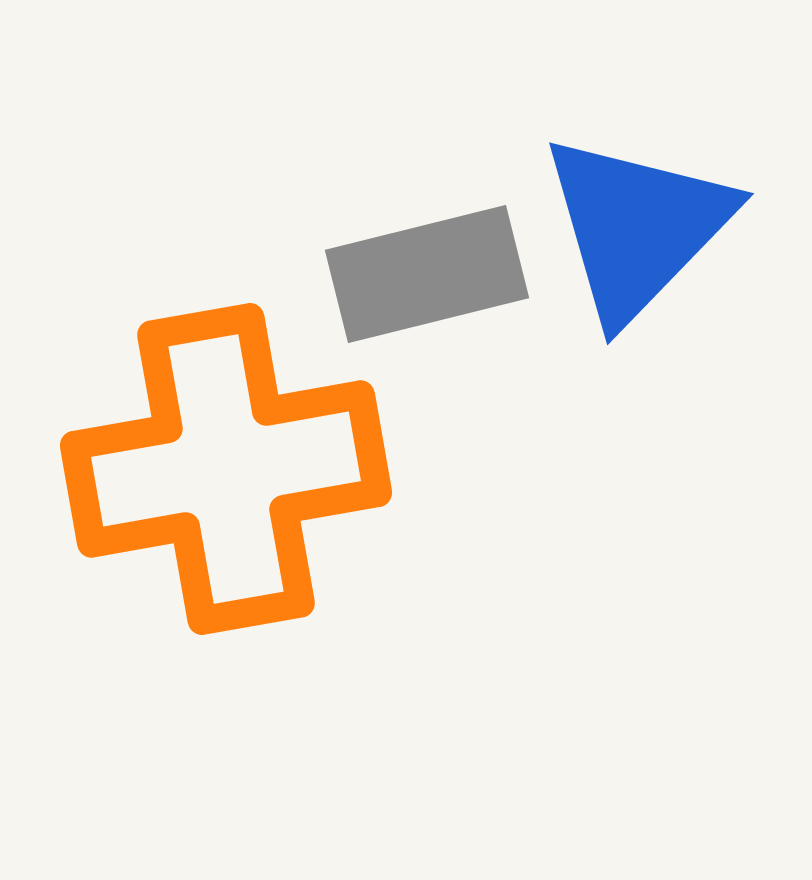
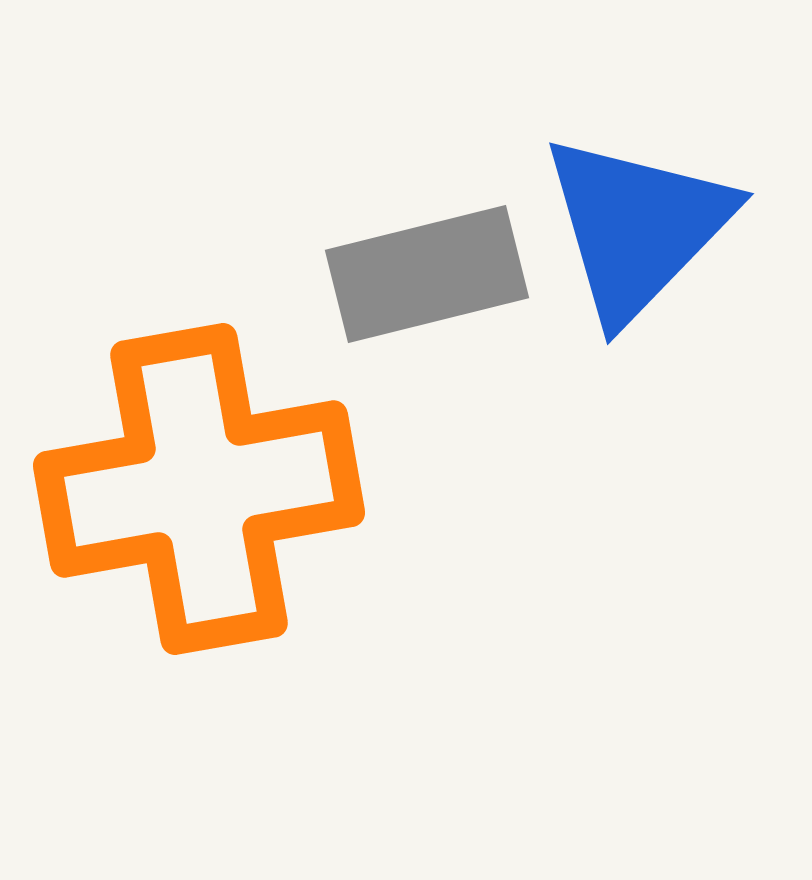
orange cross: moved 27 px left, 20 px down
